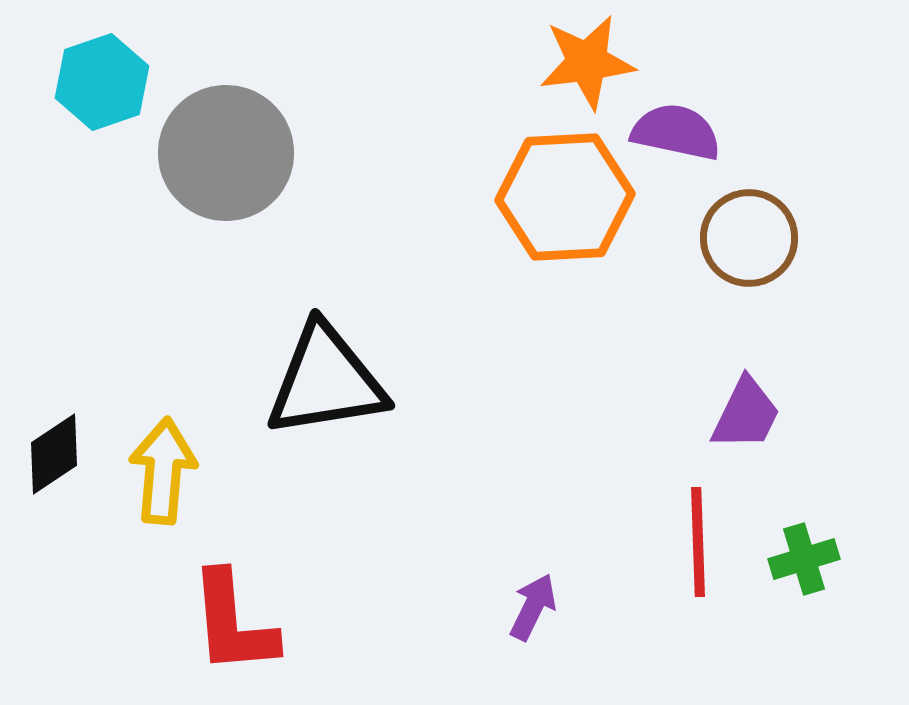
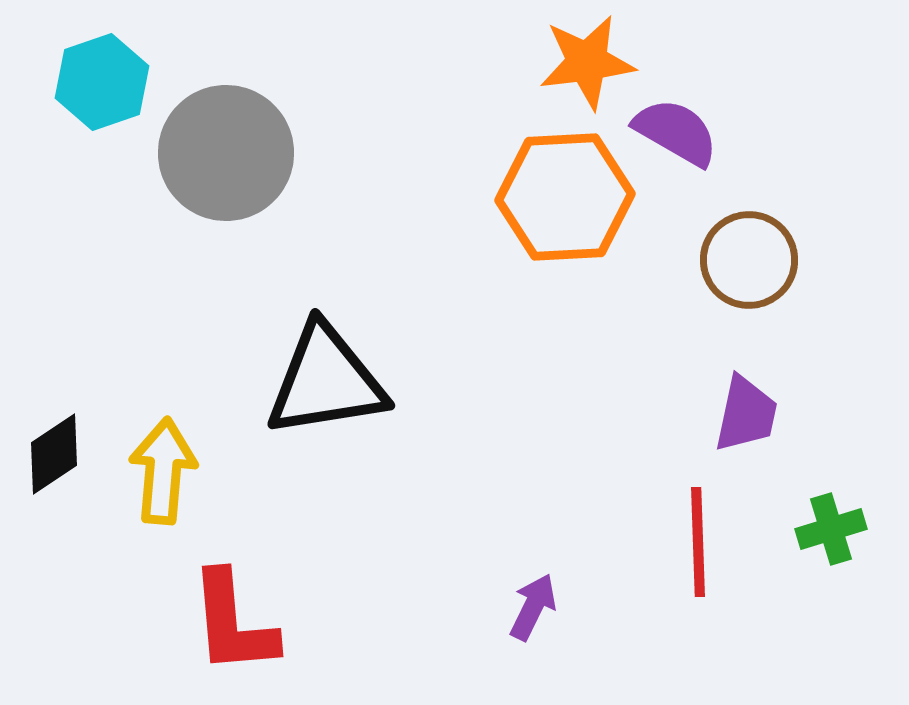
purple semicircle: rotated 18 degrees clockwise
brown circle: moved 22 px down
purple trapezoid: rotated 14 degrees counterclockwise
green cross: moved 27 px right, 30 px up
